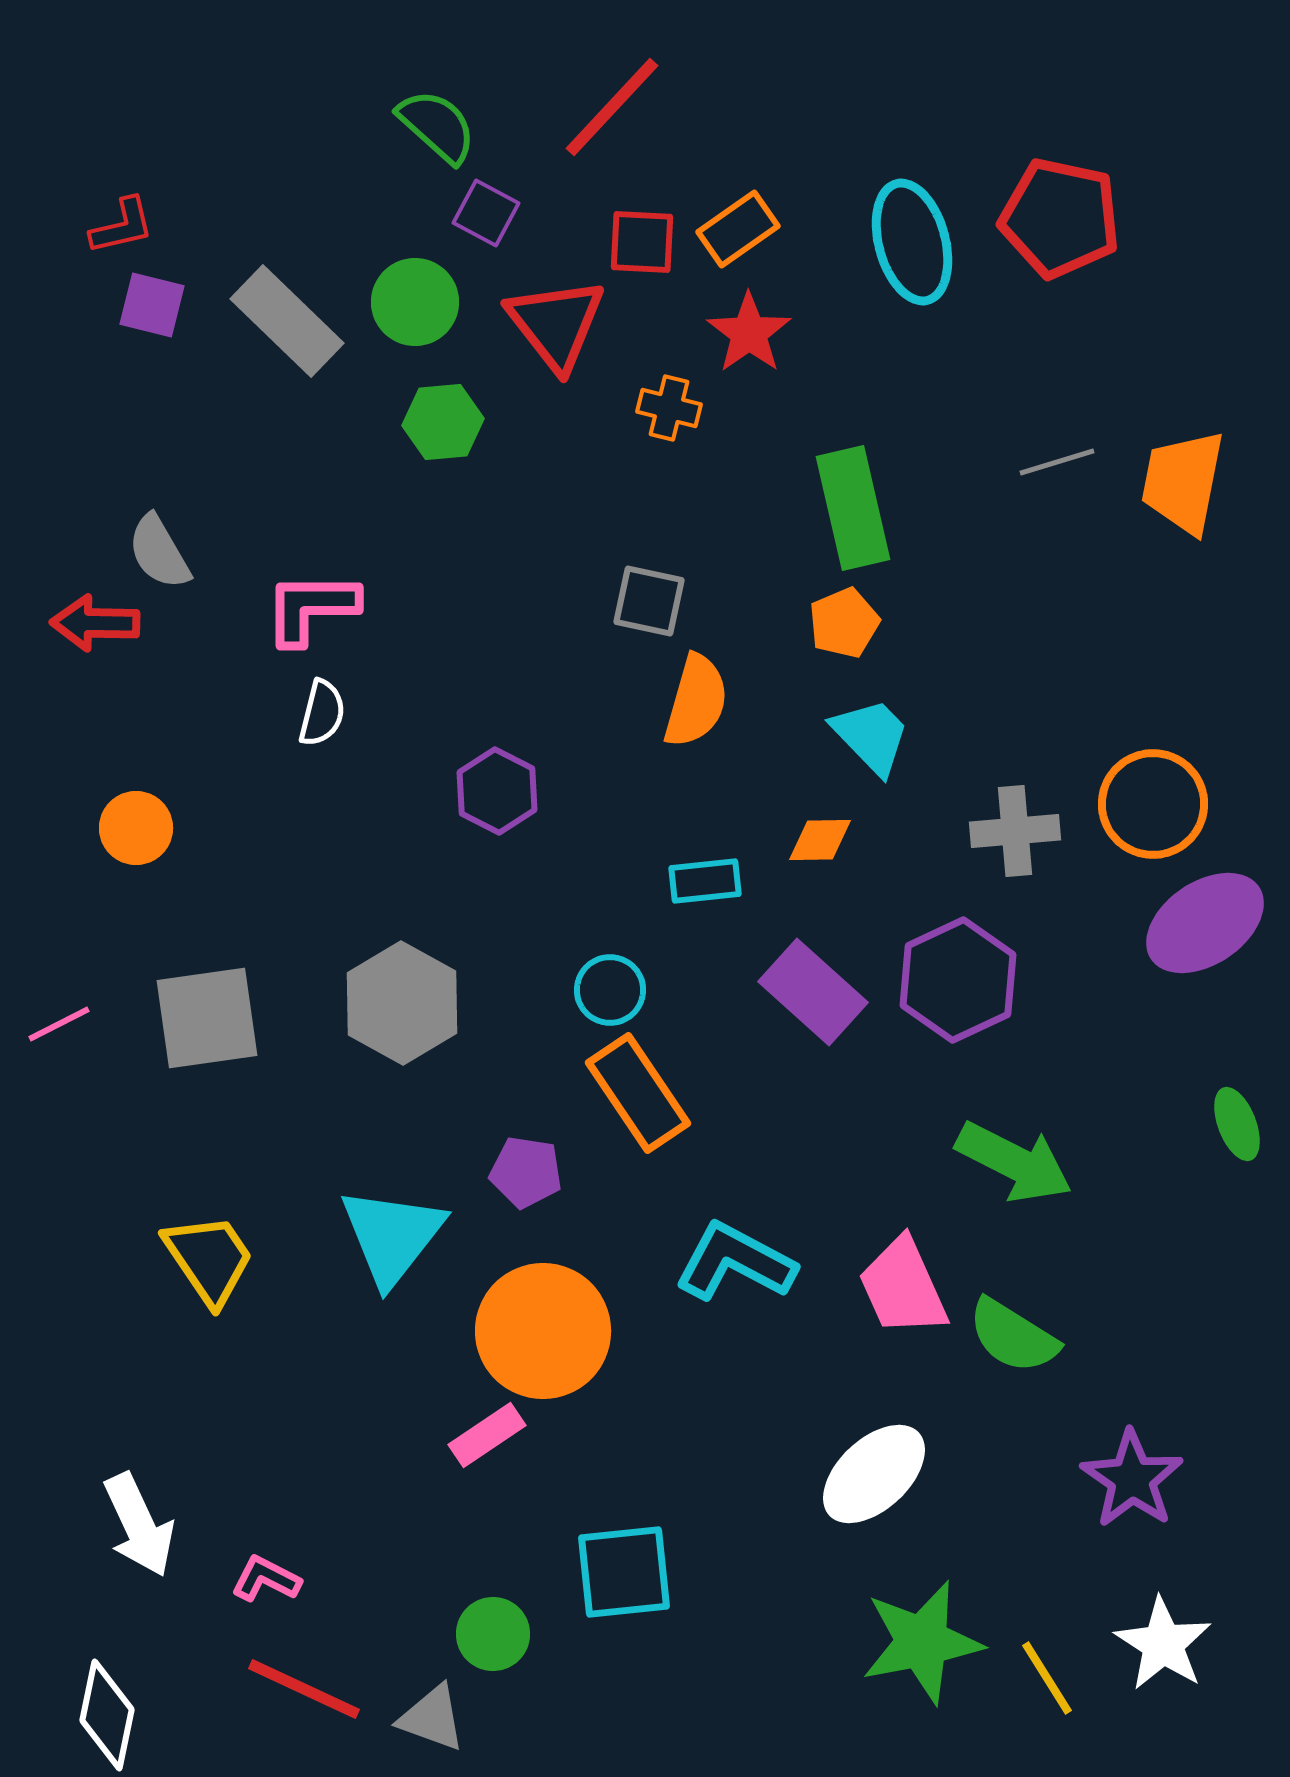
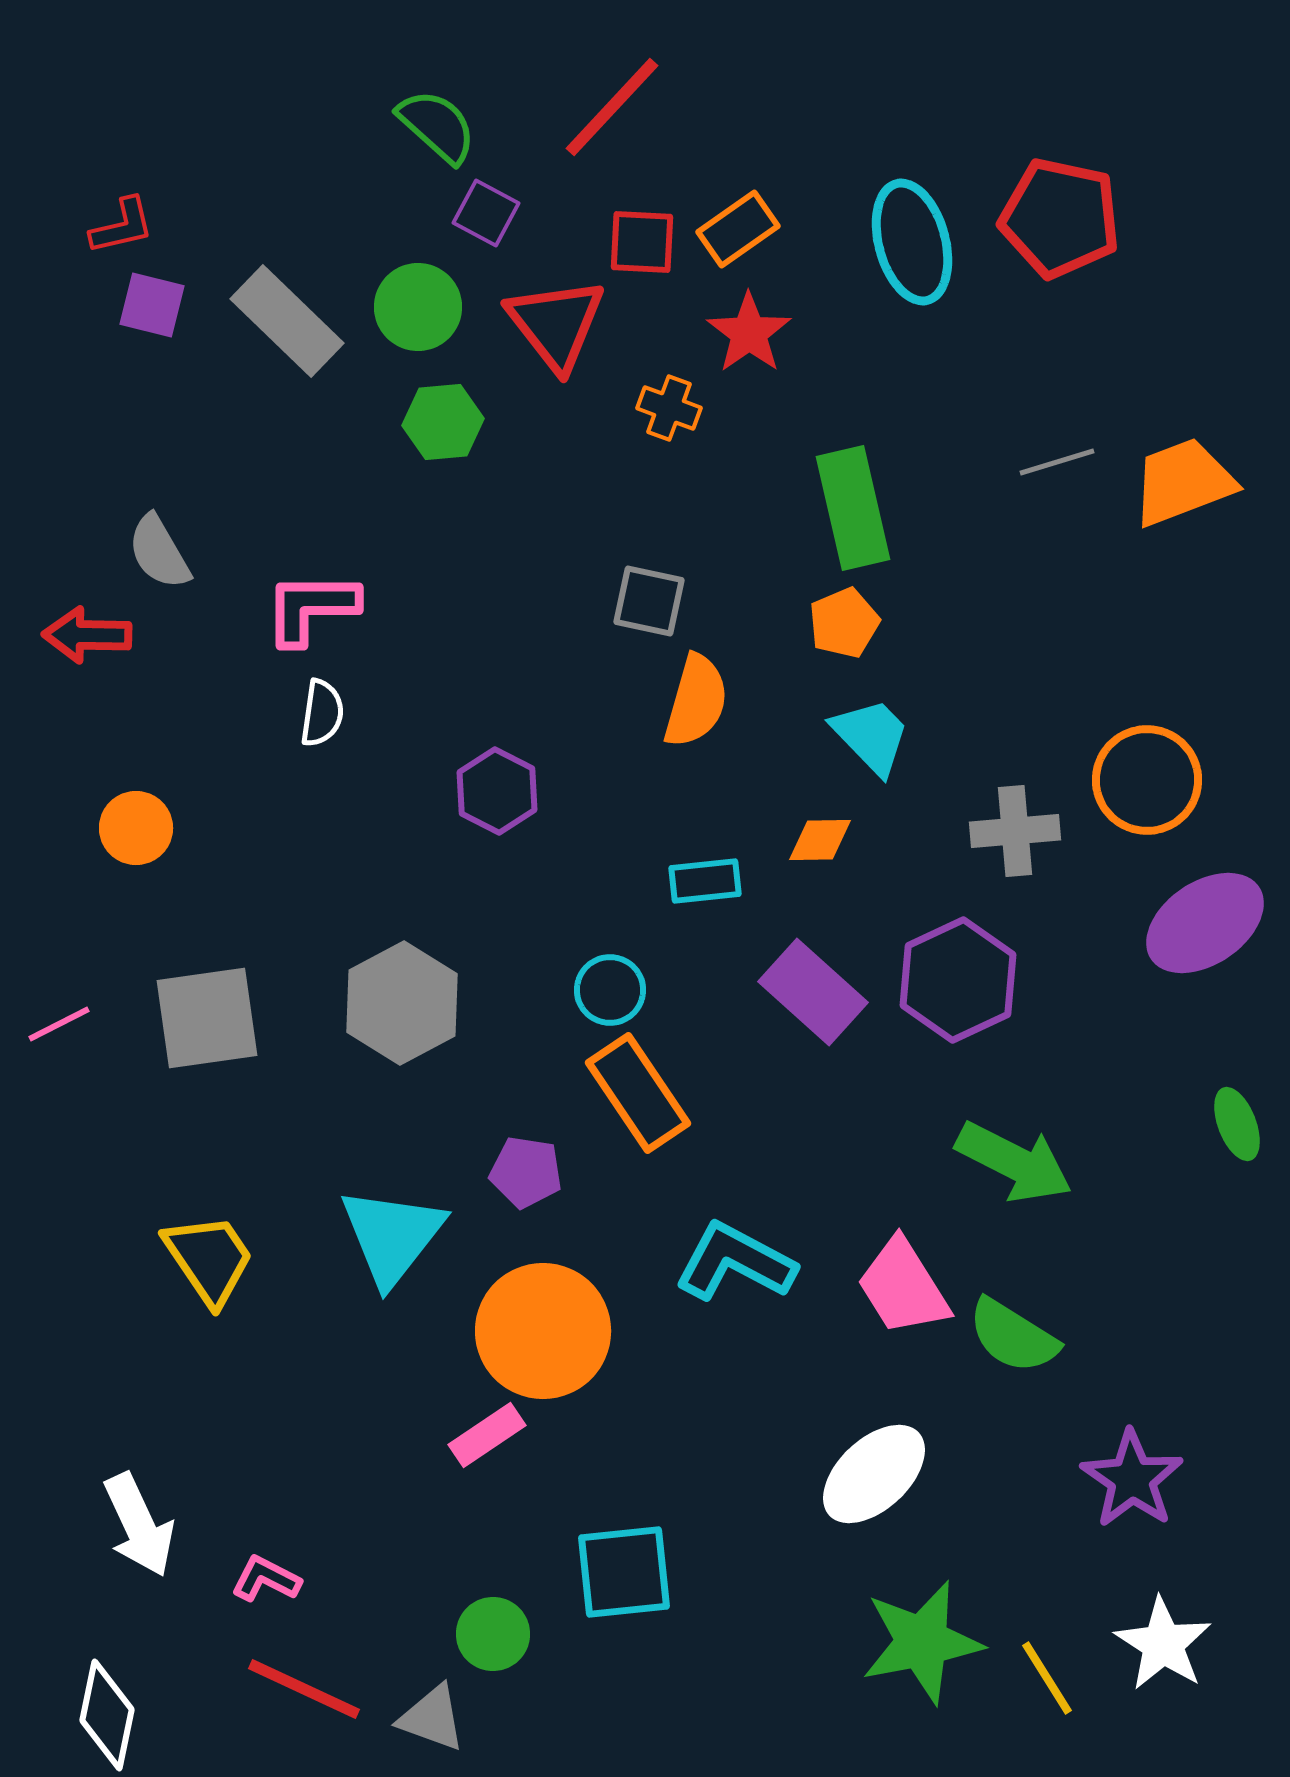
green circle at (415, 302): moved 3 px right, 5 px down
orange cross at (669, 408): rotated 6 degrees clockwise
orange trapezoid at (1183, 482): rotated 58 degrees clockwise
red arrow at (95, 623): moved 8 px left, 12 px down
white semicircle at (322, 713): rotated 6 degrees counterclockwise
orange circle at (1153, 804): moved 6 px left, 24 px up
gray hexagon at (402, 1003): rotated 3 degrees clockwise
pink trapezoid at (903, 1287): rotated 8 degrees counterclockwise
